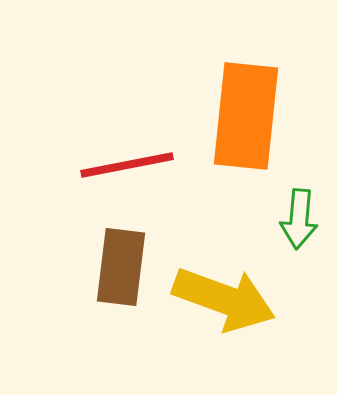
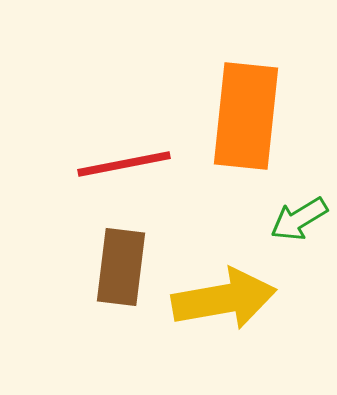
red line: moved 3 px left, 1 px up
green arrow: rotated 54 degrees clockwise
yellow arrow: rotated 30 degrees counterclockwise
